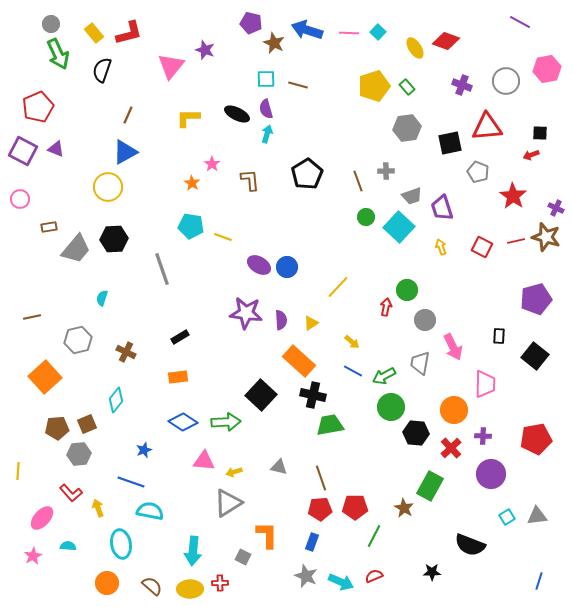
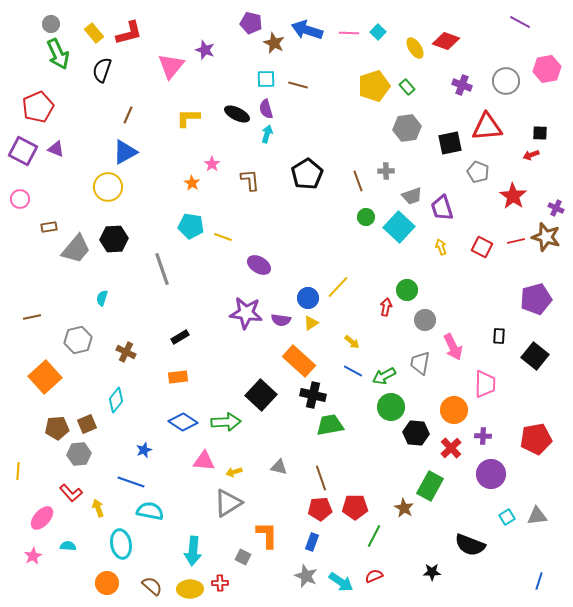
blue circle at (287, 267): moved 21 px right, 31 px down
purple semicircle at (281, 320): rotated 102 degrees clockwise
cyan arrow at (341, 582): rotated 10 degrees clockwise
